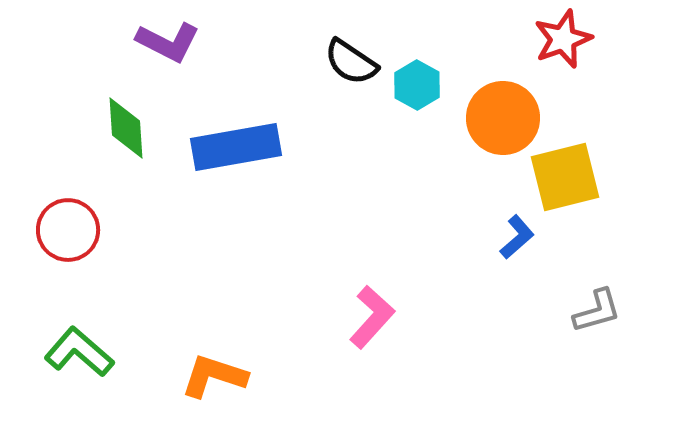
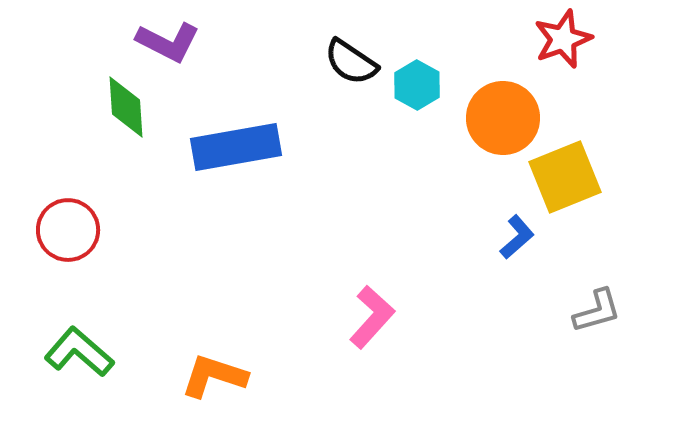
green diamond: moved 21 px up
yellow square: rotated 8 degrees counterclockwise
